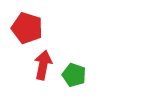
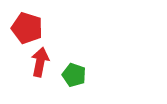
red arrow: moved 3 px left, 3 px up
